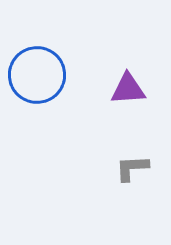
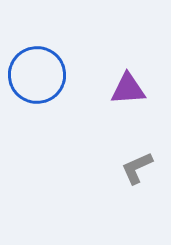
gray L-shape: moved 5 px right; rotated 21 degrees counterclockwise
